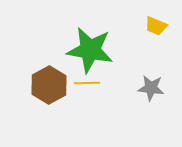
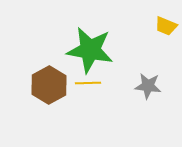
yellow trapezoid: moved 10 px right
yellow line: moved 1 px right
gray star: moved 3 px left, 2 px up
